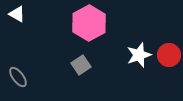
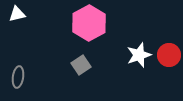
white triangle: rotated 42 degrees counterclockwise
gray ellipse: rotated 45 degrees clockwise
